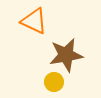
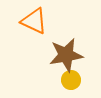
yellow circle: moved 17 px right, 2 px up
